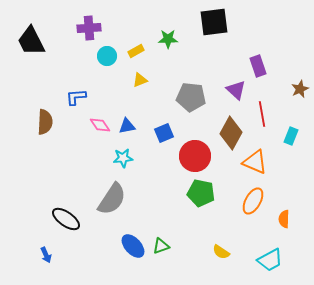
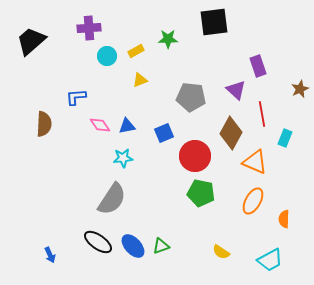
black trapezoid: rotated 76 degrees clockwise
brown semicircle: moved 1 px left, 2 px down
cyan rectangle: moved 6 px left, 2 px down
black ellipse: moved 32 px right, 23 px down
blue arrow: moved 4 px right
